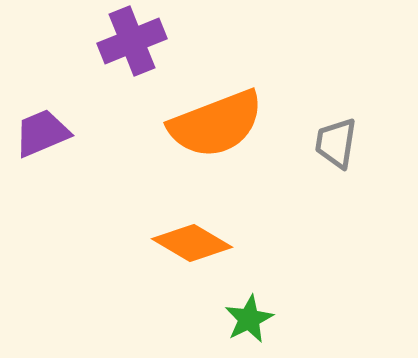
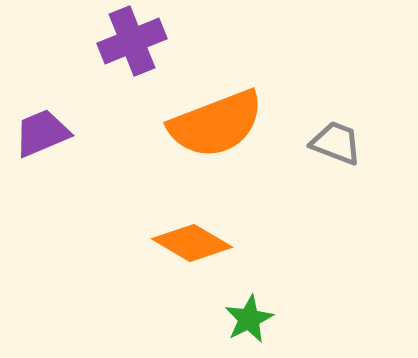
gray trapezoid: rotated 102 degrees clockwise
